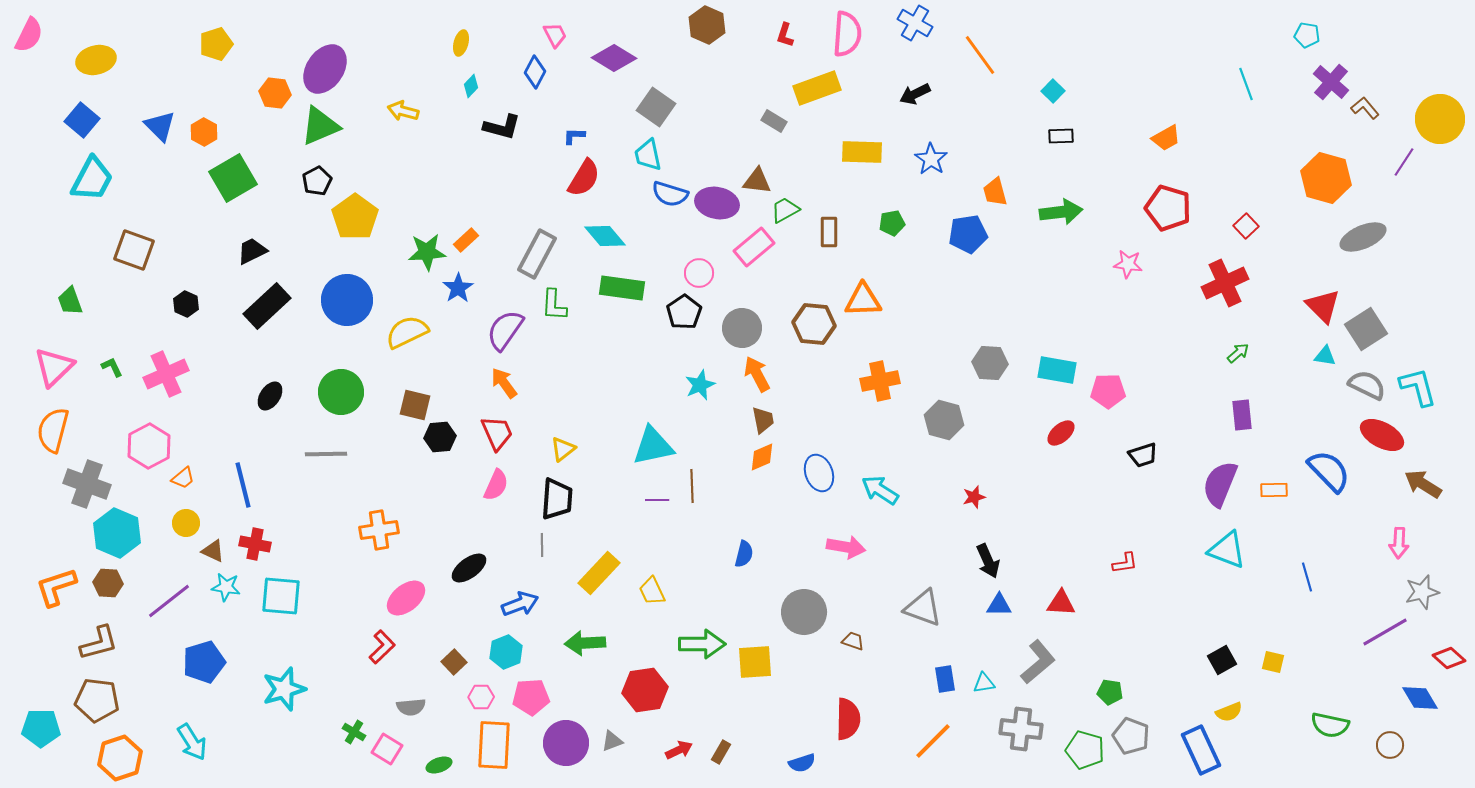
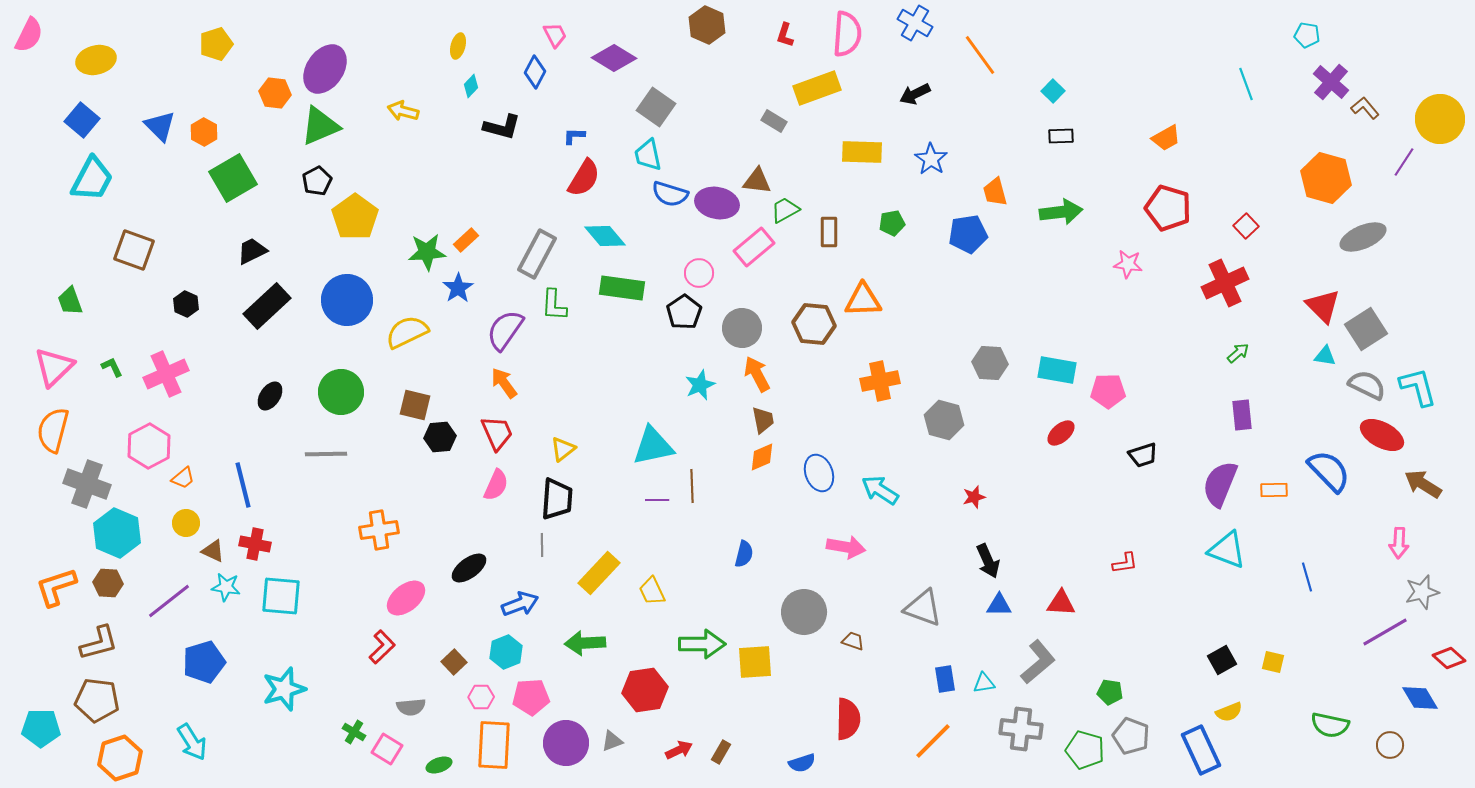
yellow ellipse at (461, 43): moved 3 px left, 3 px down
